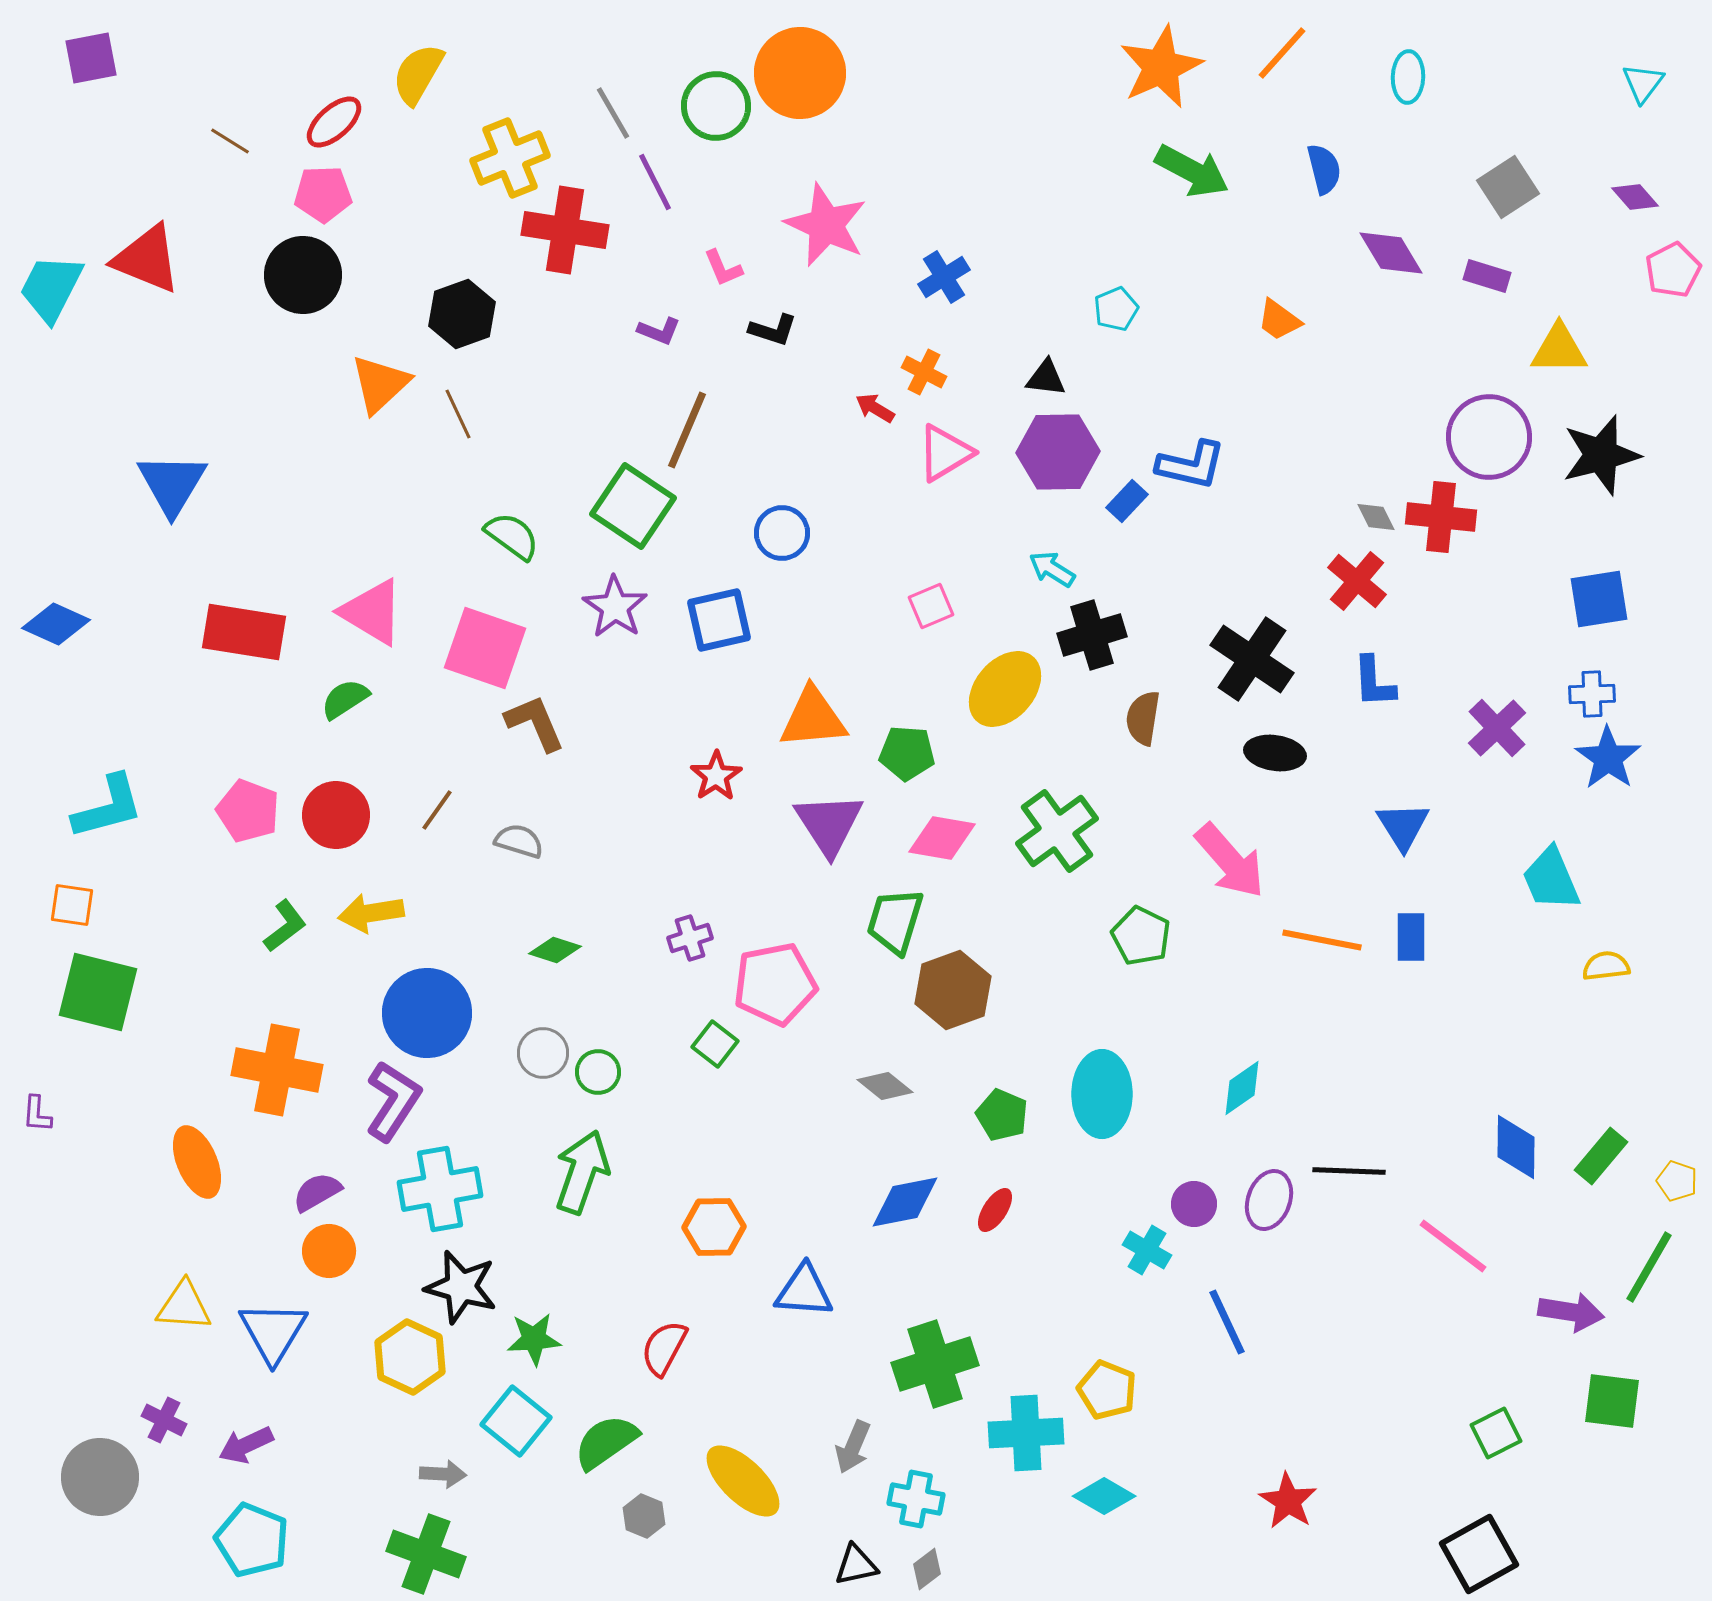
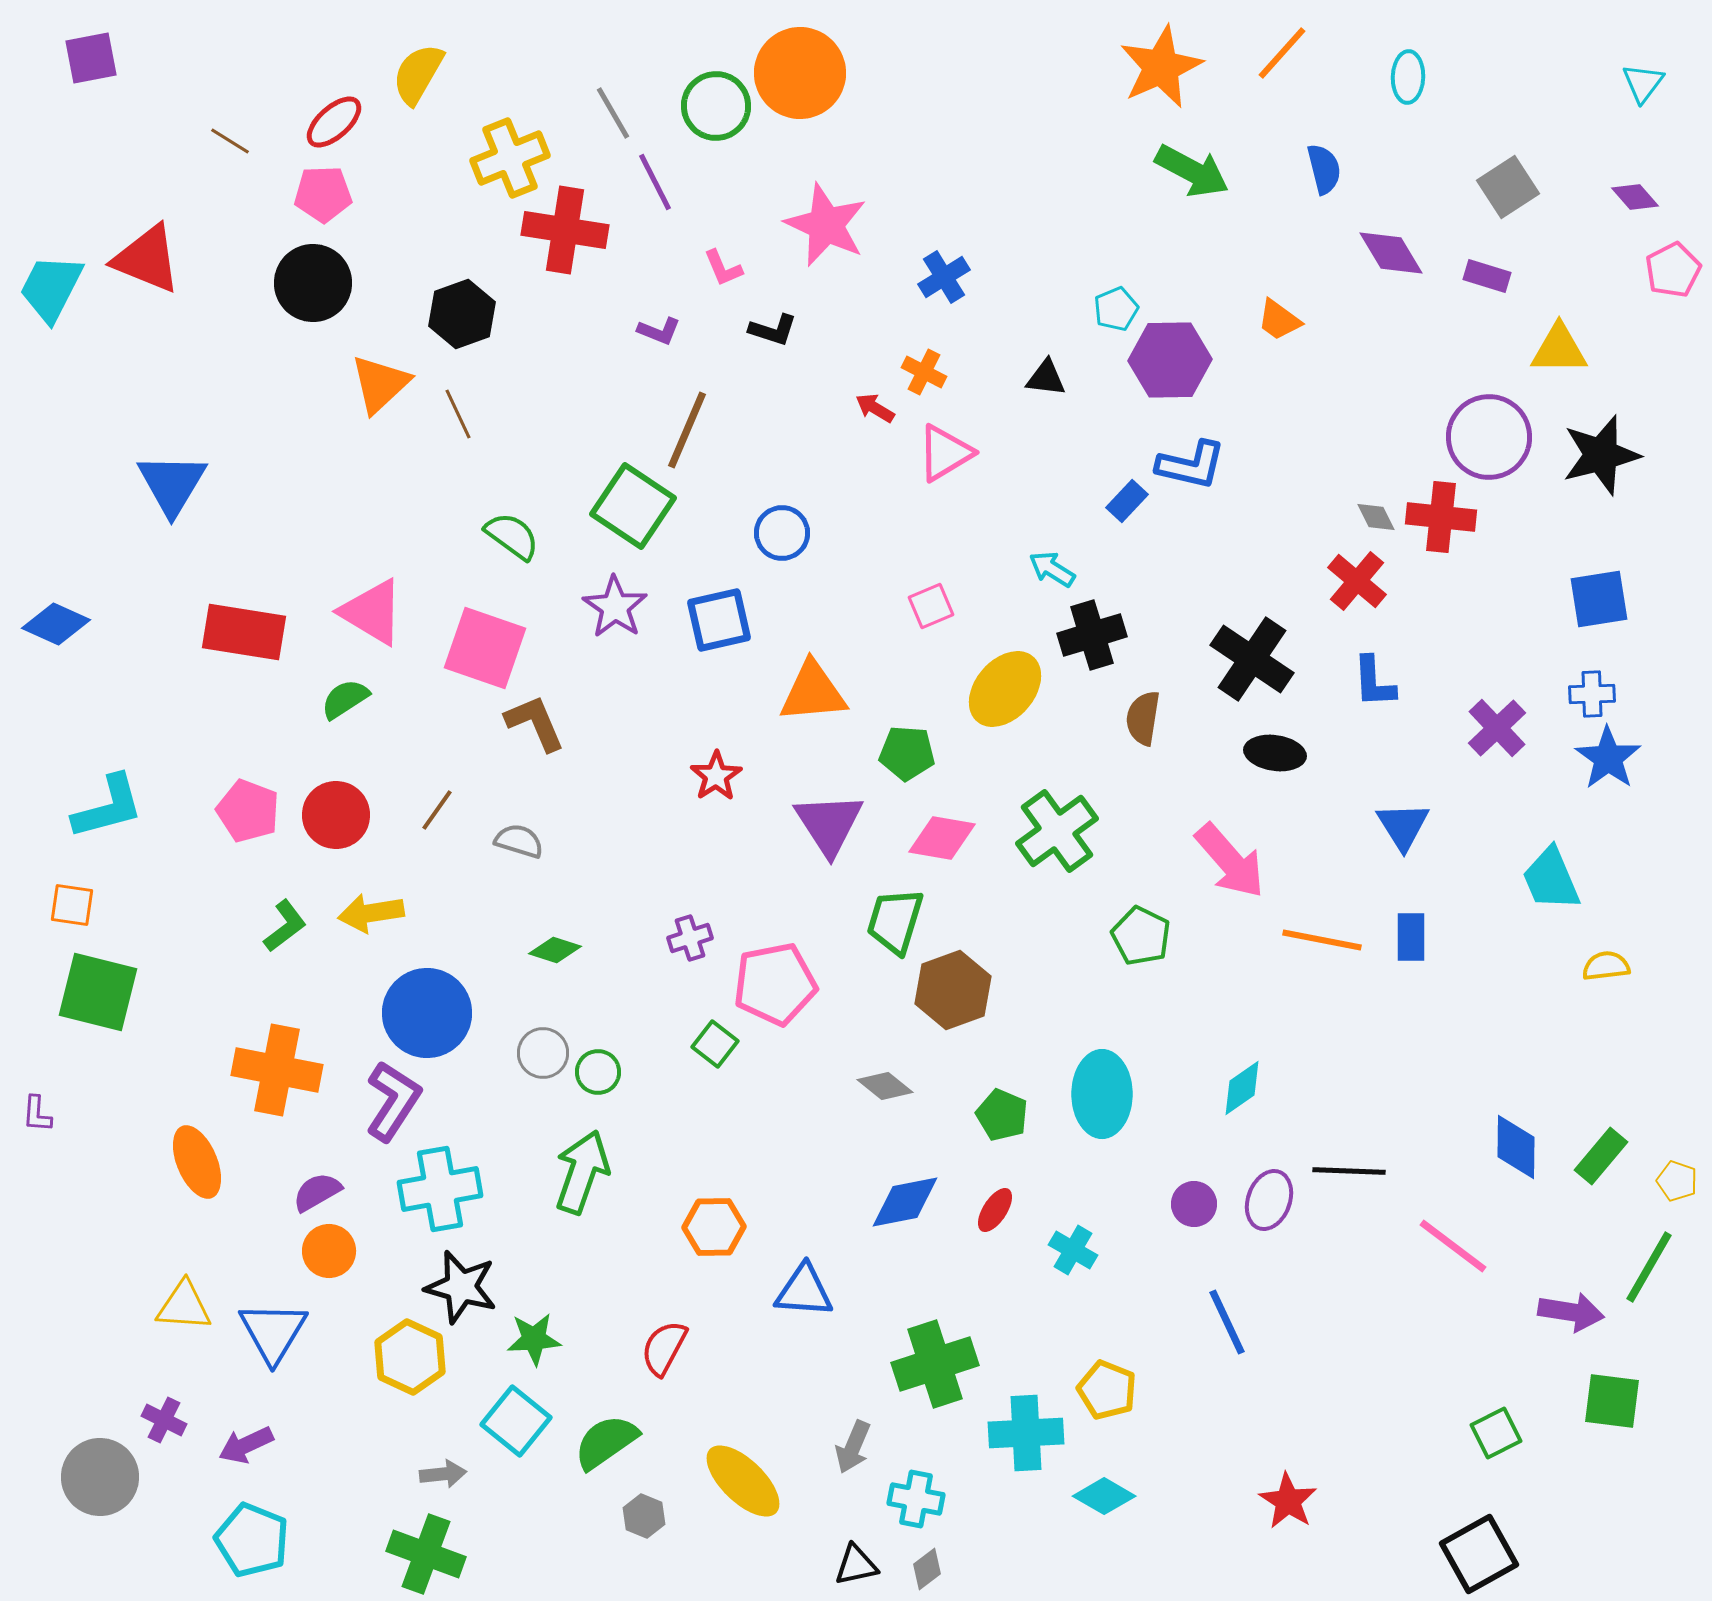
black circle at (303, 275): moved 10 px right, 8 px down
purple hexagon at (1058, 452): moved 112 px right, 92 px up
orange triangle at (813, 718): moved 26 px up
cyan cross at (1147, 1250): moved 74 px left
gray arrow at (443, 1474): rotated 9 degrees counterclockwise
